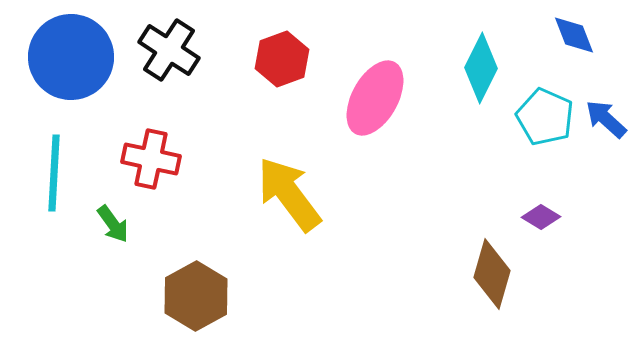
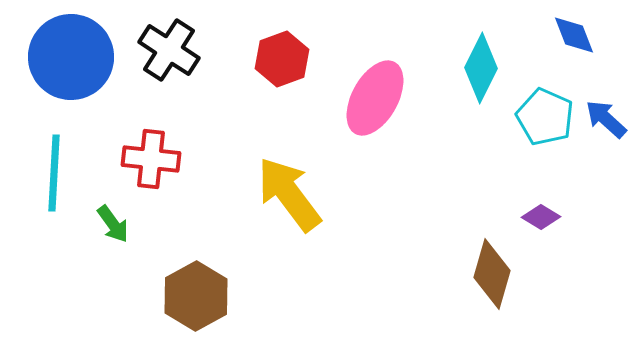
red cross: rotated 6 degrees counterclockwise
